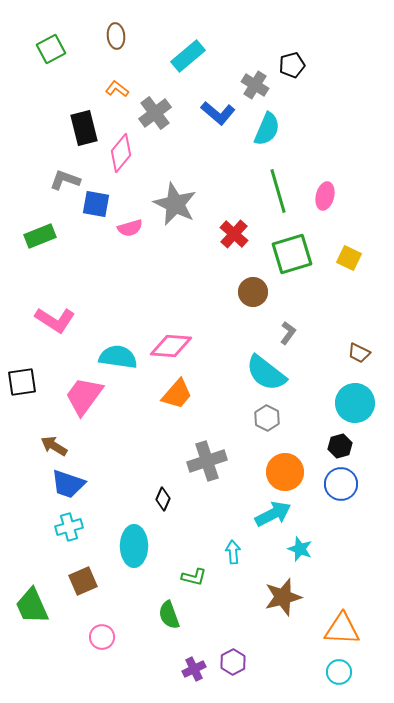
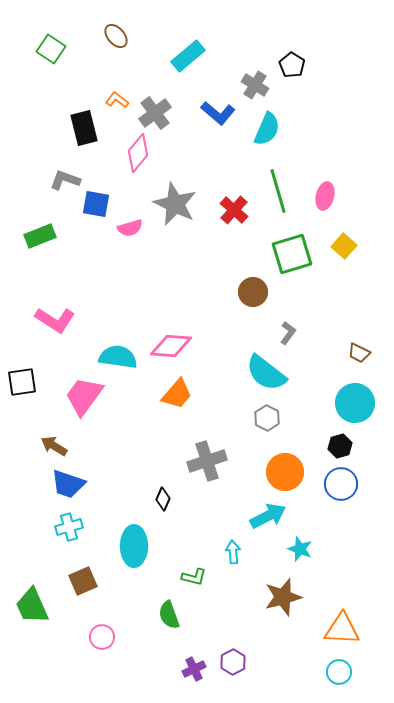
brown ellipse at (116, 36): rotated 35 degrees counterclockwise
green square at (51, 49): rotated 28 degrees counterclockwise
black pentagon at (292, 65): rotated 25 degrees counterclockwise
orange L-shape at (117, 89): moved 11 px down
pink diamond at (121, 153): moved 17 px right
red cross at (234, 234): moved 24 px up
yellow square at (349, 258): moved 5 px left, 12 px up; rotated 15 degrees clockwise
cyan arrow at (273, 514): moved 5 px left, 2 px down
